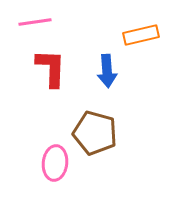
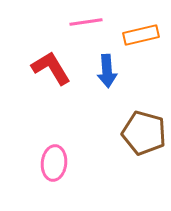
pink line: moved 51 px right
red L-shape: rotated 33 degrees counterclockwise
brown pentagon: moved 49 px right
pink ellipse: moved 1 px left
